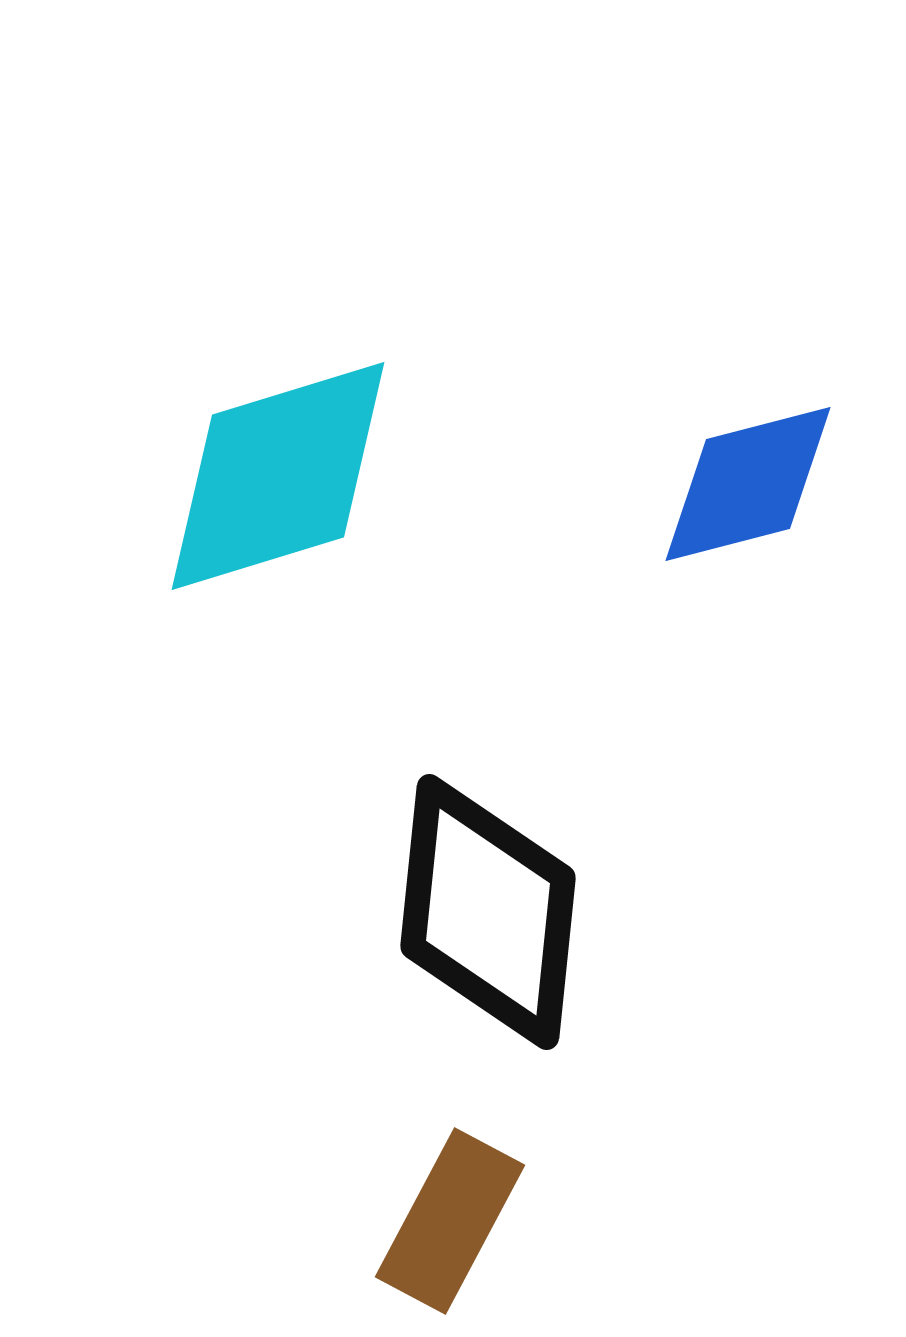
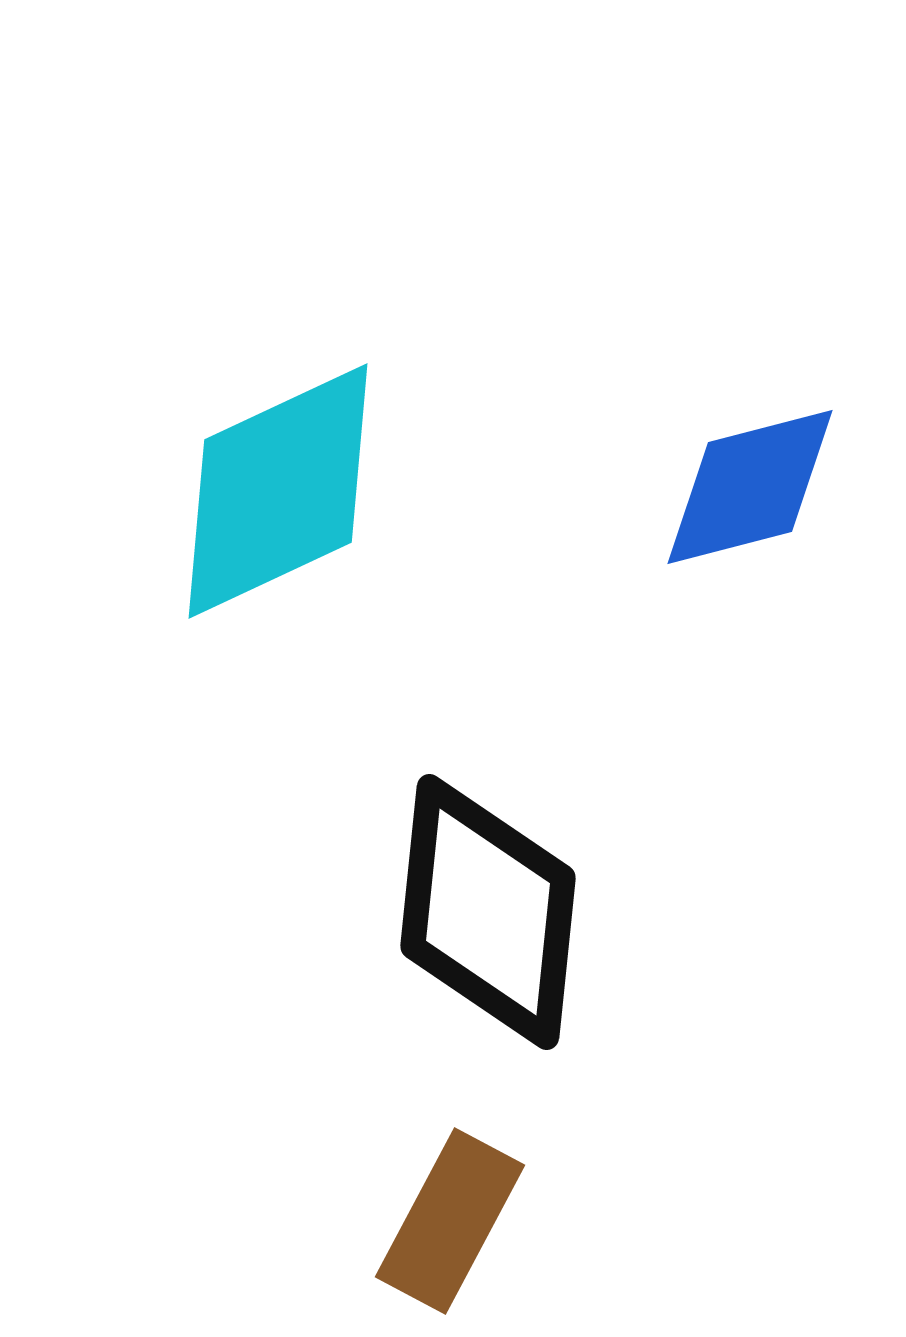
cyan diamond: moved 15 px down; rotated 8 degrees counterclockwise
blue diamond: moved 2 px right, 3 px down
